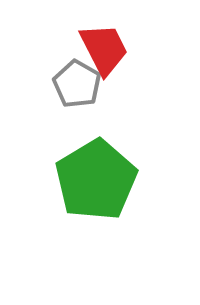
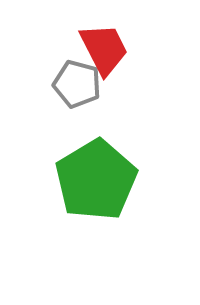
gray pentagon: rotated 15 degrees counterclockwise
